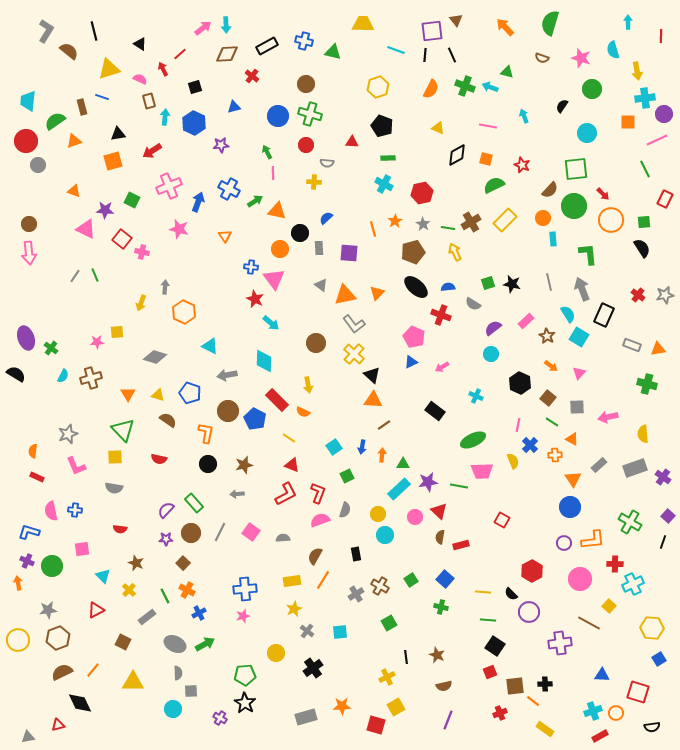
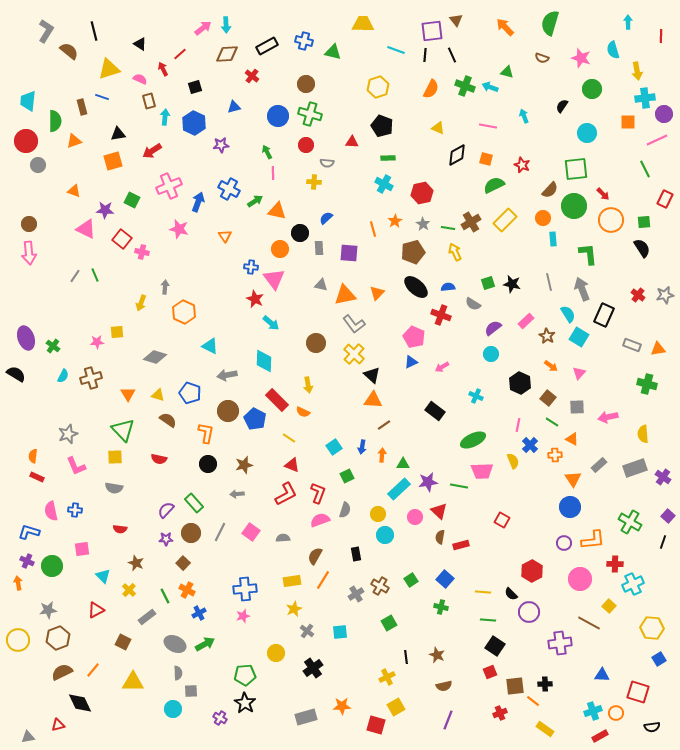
green semicircle at (55, 121): rotated 125 degrees clockwise
gray triangle at (321, 285): rotated 24 degrees counterclockwise
green cross at (51, 348): moved 2 px right, 2 px up
orange semicircle at (33, 451): moved 5 px down
